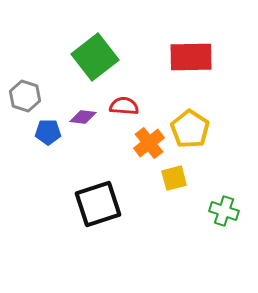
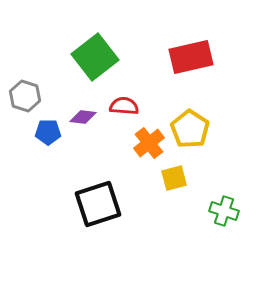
red rectangle: rotated 12 degrees counterclockwise
